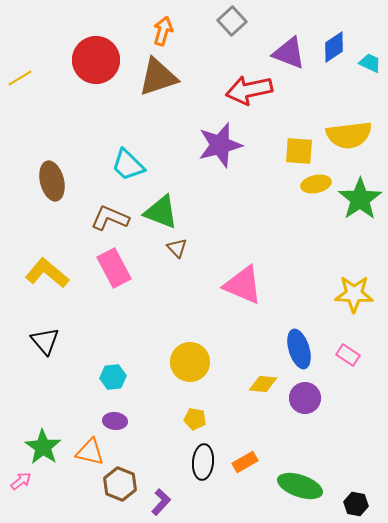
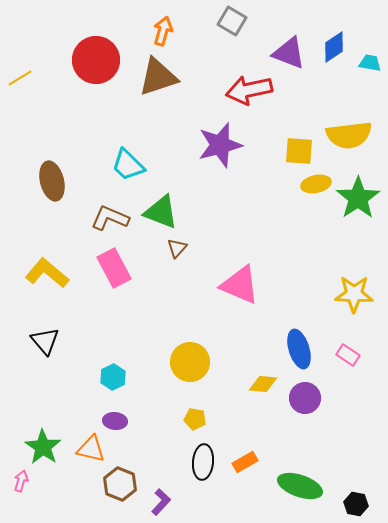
gray square at (232, 21): rotated 16 degrees counterclockwise
cyan trapezoid at (370, 63): rotated 15 degrees counterclockwise
green star at (360, 199): moved 2 px left, 1 px up
brown triangle at (177, 248): rotated 25 degrees clockwise
pink triangle at (243, 285): moved 3 px left
cyan hexagon at (113, 377): rotated 20 degrees counterclockwise
orange triangle at (90, 452): moved 1 px right, 3 px up
pink arrow at (21, 481): rotated 35 degrees counterclockwise
